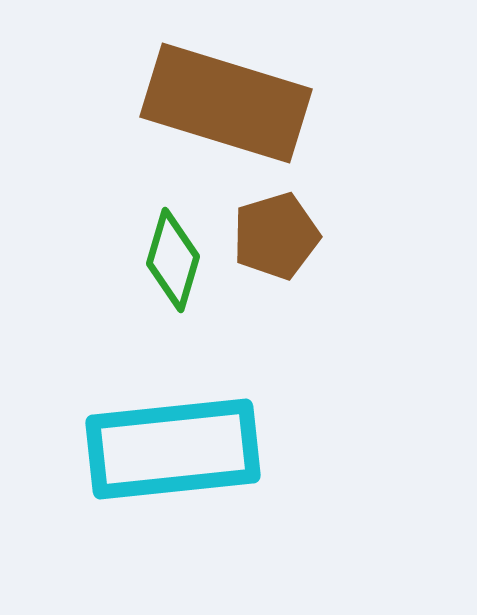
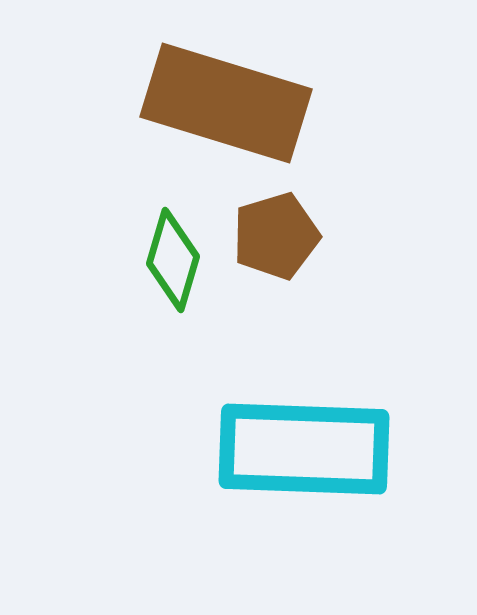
cyan rectangle: moved 131 px right; rotated 8 degrees clockwise
